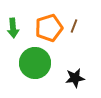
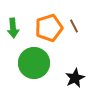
brown line: rotated 48 degrees counterclockwise
green circle: moved 1 px left
black star: rotated 18 degrees counterclockwise
